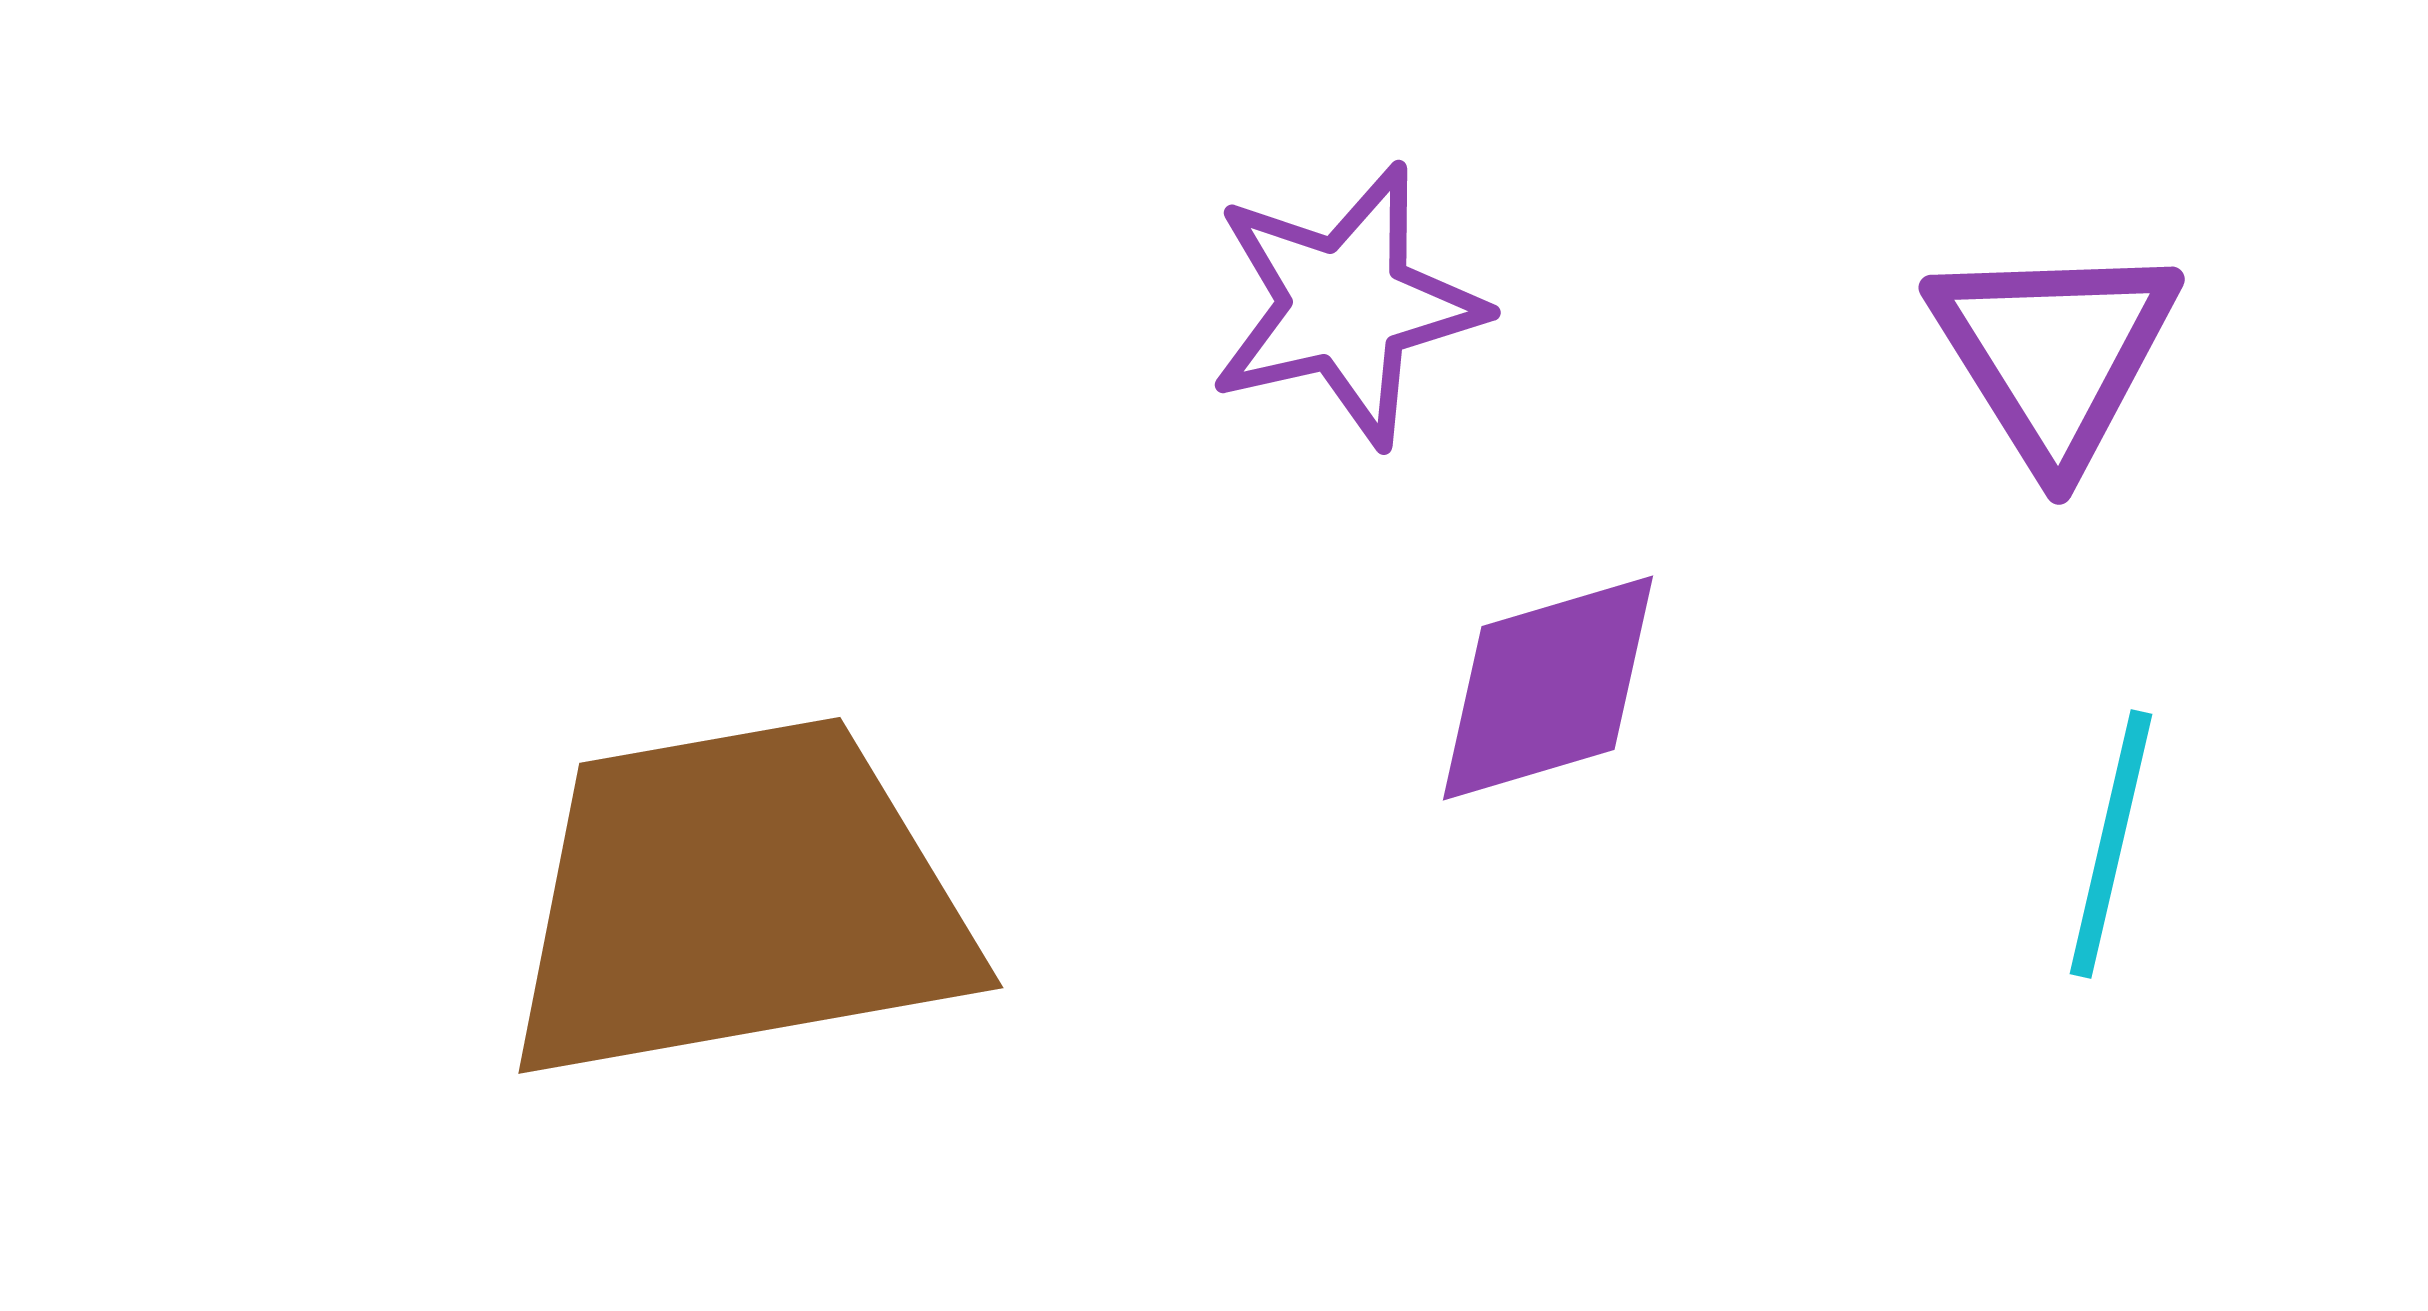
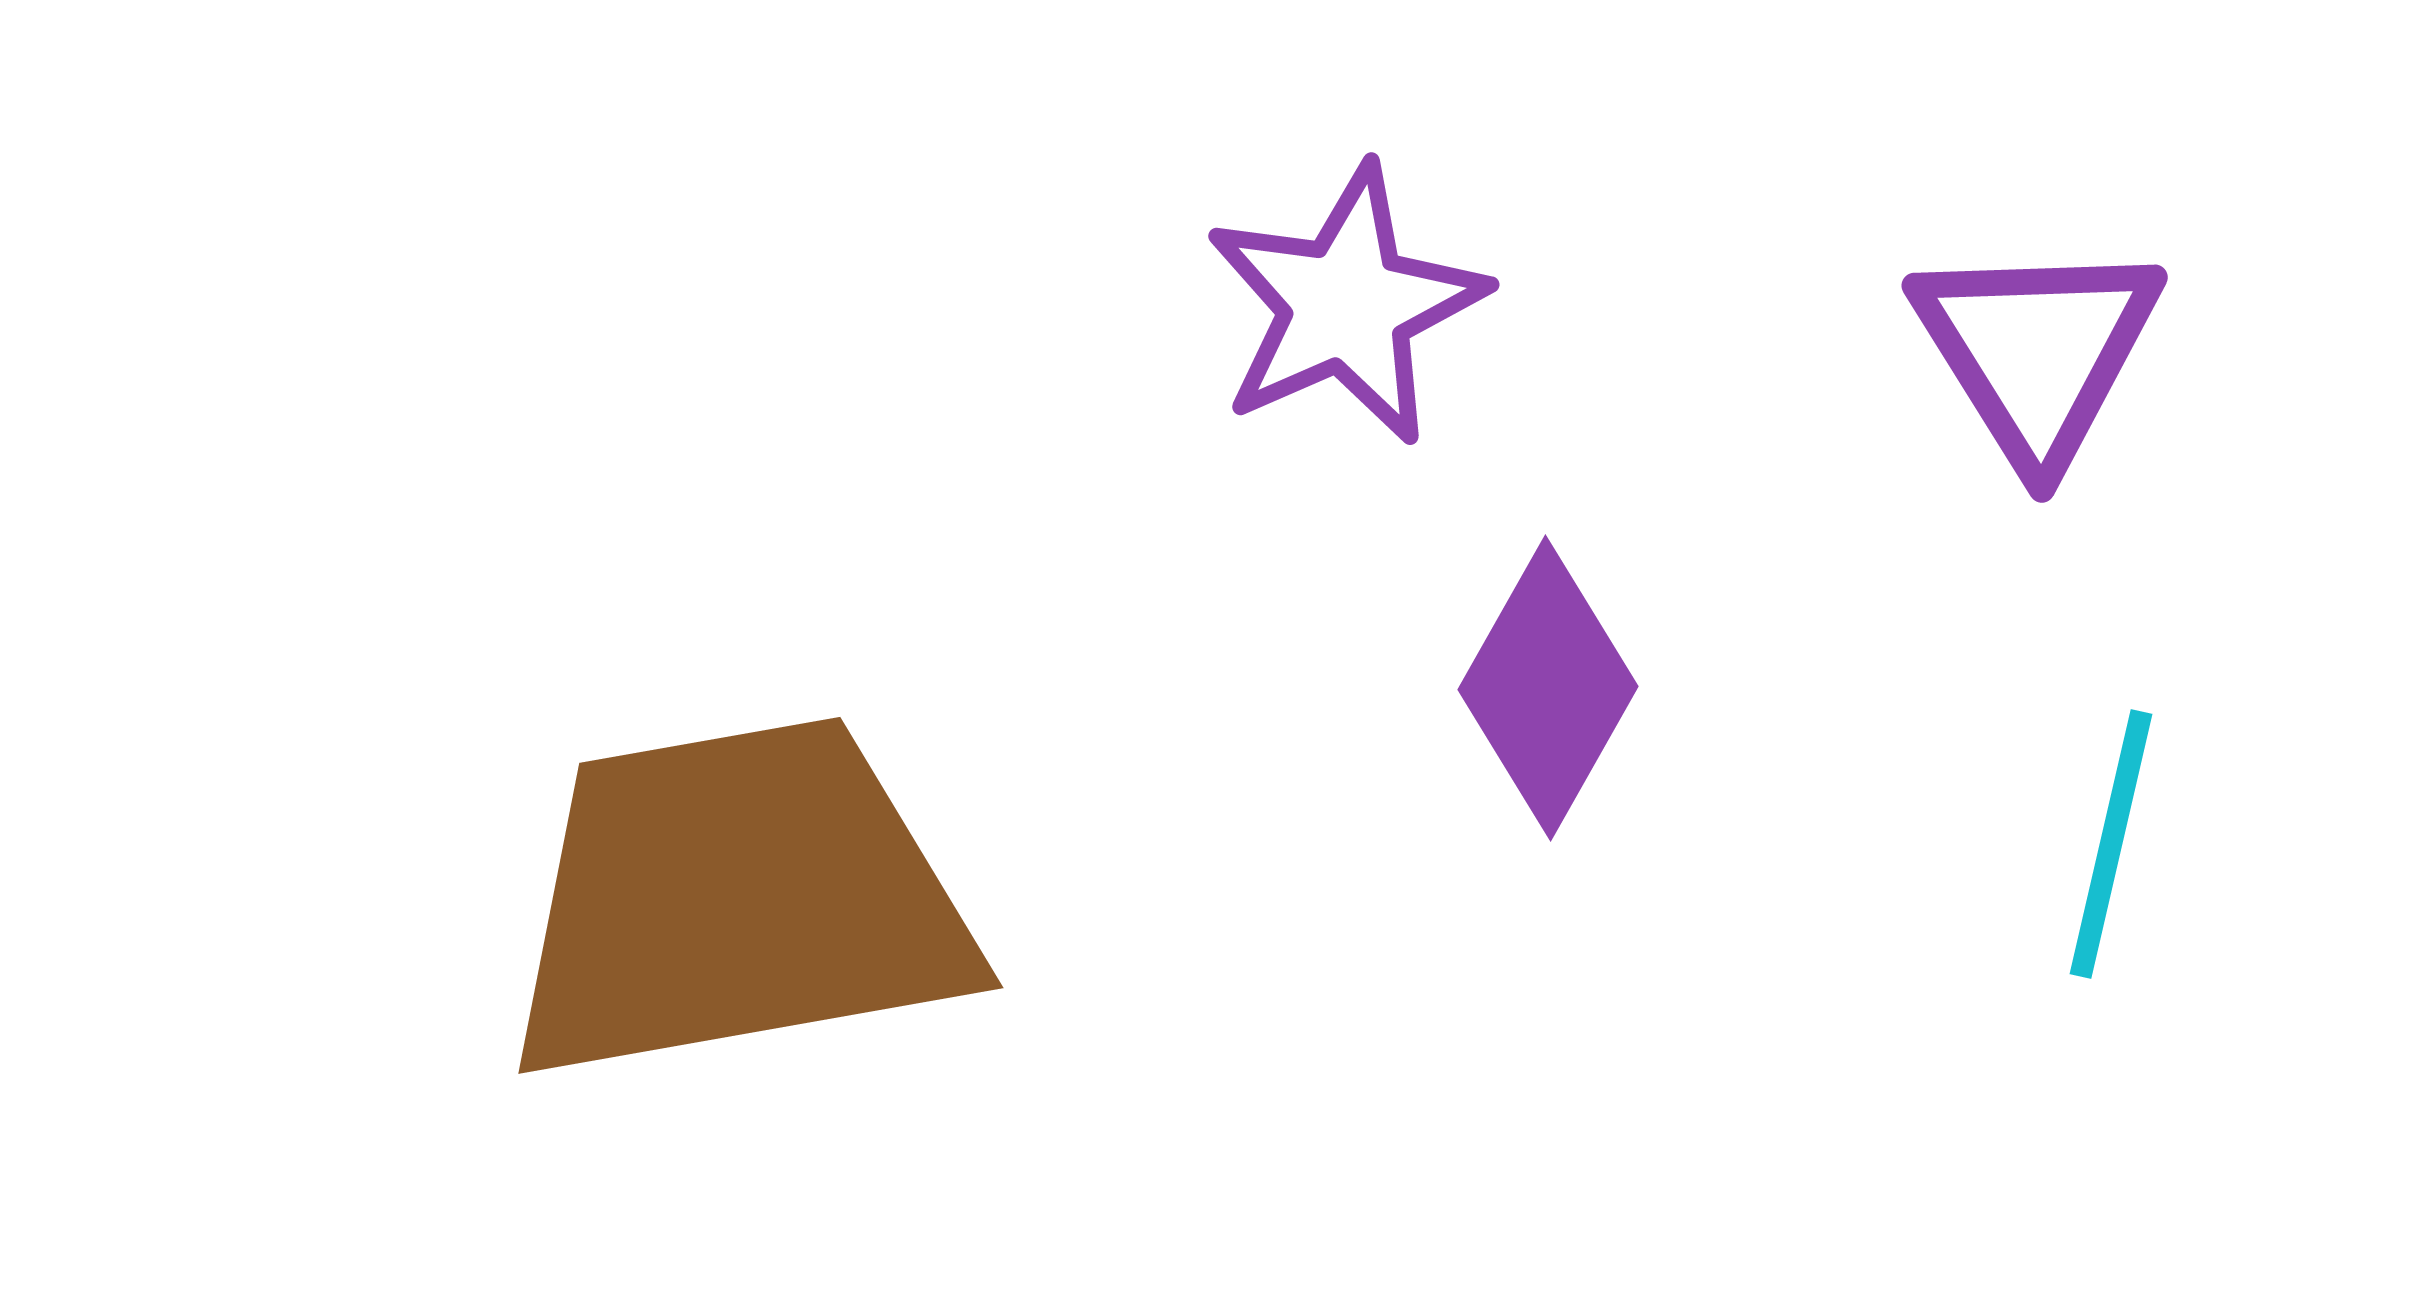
purple star: rotated 11 degrees counterclockwise
purple triangle: moved 17 px left, 2 px up
purple diamond: rotated 44 degrees counterclockwise
